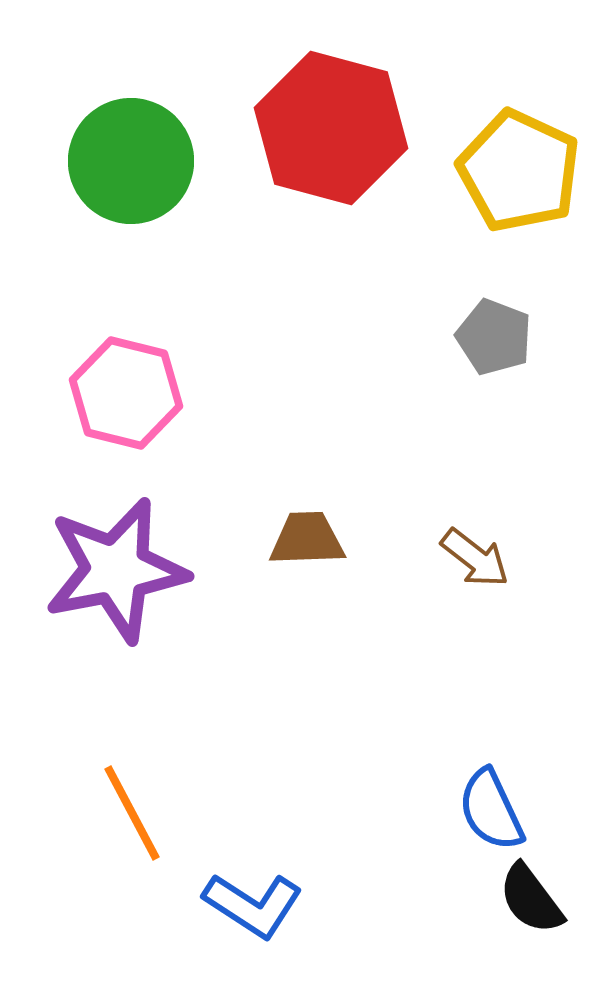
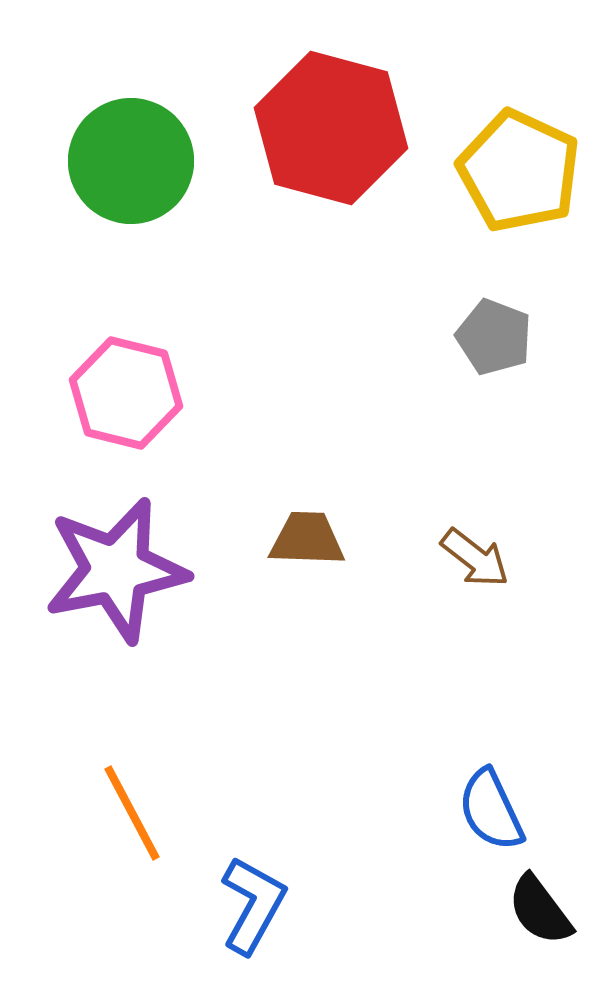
brown trapezoid: rotated 4 degrees clockwise
black semicircle: moved 9 px right, 11 px down
blue L-shape: rotated 94 degrees counterclockwise
